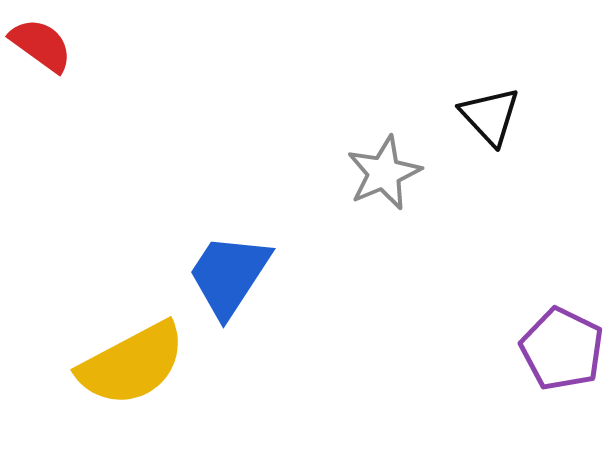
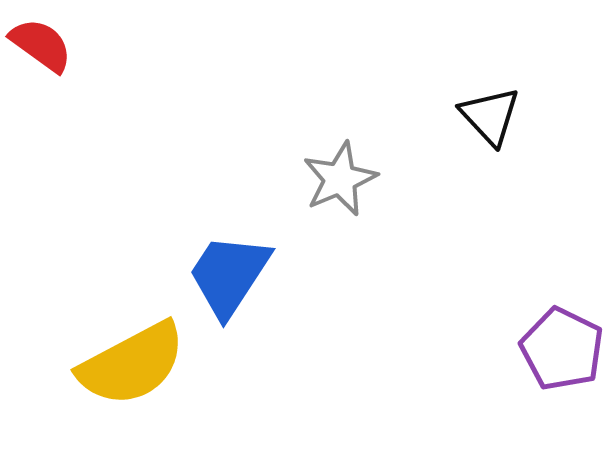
gray star: moved 44 px left, 6 px down
